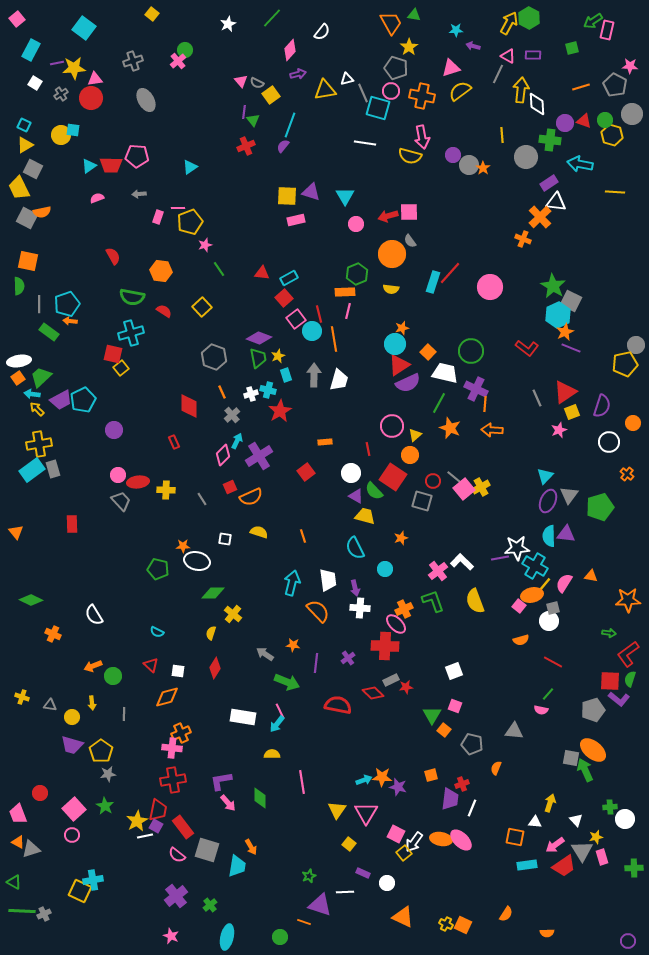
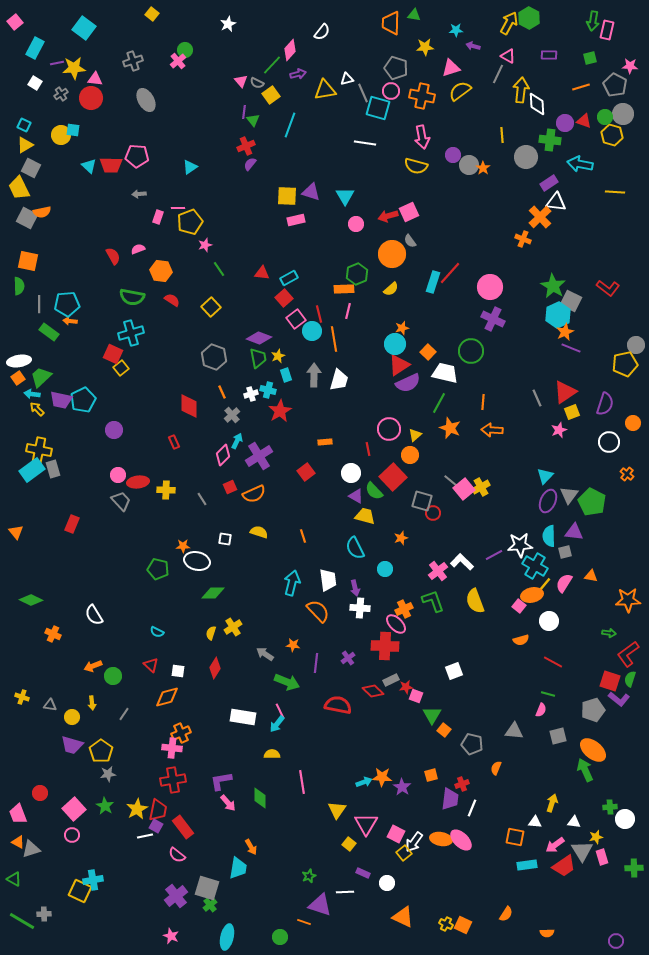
green line at (272, 18): moved 47 px down
pink square at (17, 19): moved 2 px left, 3 px down
green arrow at (593, 21): rotated 48 degrees counterclockwise
orange trapezoid at (391, 23): rotated 150 degrees counterclockwise
yellow star at (409, 47): moved 16 px right; rotated 30 degrees clockwise
green square at (572, 48): moved 18 px right, 10 px down
cyan rectangle at (31, 50): moved 4 px right, 2 px up
purple rectangle at (533, 55): moved 16 px right
pink triangle at (95, 79): rotated 14 degrees clockwise
gray circle at (632, 114): moved 9 px left
green circle at (605, 120): moved 3 px up
purple semicircle at (283, 146): moved 33 px left, 18 px down
yellow semicircle at (410, 156): moved 6 px right, 10 px down
cyan triangle at (89, 166): rotated 42 degrees counterclockwise
gray square at (33, 169): moved 2 px left, 1 px up
pink semicircle at (97, 198): moved 41 px right, 51 px down
pink square at (409, 212): rotated 24 degrees counterclockwise
yellow semicircle at (391, 289): rotated 49 degrees counterclockwise
orange rectangle at (345, 292): moved 1 px left, 3 px up
cyan pentagon at (67, 304): rotated 15 degrees clockwise
yellow square at (202, 307): moved 9 px right
red semicircle at (164, 311): moved 8 px right, 11 px up
red L-shape at (527, 348): moved 81 px right, 60 px up
red square at (113, 354): rotated 12 degrees clockwise
purple cross at (476, 389): moved 17 px right, 70 px up
purple trapezoid at (61, 400): rotated 40 degrees clockwise
orange line at (485, 404): moved 2 px left, 2 px up
purple semicircle at (602, 406): moved 3 px right, 2 px up
pink circle at (392, 426): moved 3 px left, 3 px down
yellow cross at (39, 444): moved 6 px down; rotated 20 degrees clockwise
red square at (393, 477): rotated 12 degrees clockwise
gray line at (454, 477): moved 3 px left, 4 px down
red circle at (433, 481): moved 32 px down
orange semicircle at (251, 497): moved 3 px right, 3 px up
green pentagon at (600, 507): moved 8 px left, 5 px up; rotated 28 degrees counterclockwise
red rectangle at (72, 524): rotated 24 degrees clockwise
purple triangle at (566, 534): moved 8 px right, 2 px up
white star at (517, 548): moved 3 px right, 3 px up
purple line at (500, 558): moved 6 px left, 3 px up; rotated 18 degrees counterclockwise
gray square at (553, 608): moved 12 px right, 56 px up
yellow cross at (233, 614): moved 13 px down; rotated 18 degrees clockwise
red square at (610, 681): rotated 15 degrees clockwise
red diamond at (373, 693): moved 2 px up
green line at (548, 694): rotated 64 degrees clockwise
pink square at (455, 706): moved 39 px left, 10 px up
pink semicircle at (541, 710): rotated 80 degrees counterclockwise
gray line at (124, 714): rotated 32 degrees clockwise
gray square at (571, 758): moved 13 px left, 22 px up; rotated 24 degrees counterclockwise
cyan arrow at (364, 780): moved 2 px down
purple star at (398, 787): moved 4 px right; rotated 18 degrees clockwise
yellow arrow at (550, 803): moved 2 px right
pink triangle at (366, 813): moved 11 px down
white triangle at (576, 820): moved 2 px left, 2 px down; rotated 40 degrees counterclockwise
yellow star at (137, 821): moved 12 px up
gray square at (207, 850): moved 38 px down
cyan trapezoid at (237, 866): moved 1 px right, 2 px down
green triangle at (14, 882): moved 3 px up
green line at (22, 911): moved 10 px down; rotated 28 degrees clockwise
gray cross at (44, 914): rotated 24 degrees clockwise
purple circle at (628, 941): moved 12 px left
